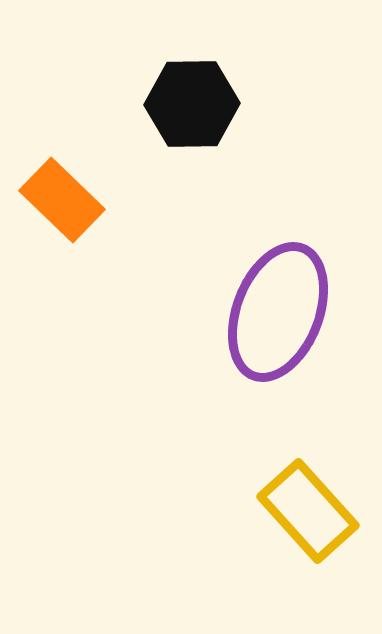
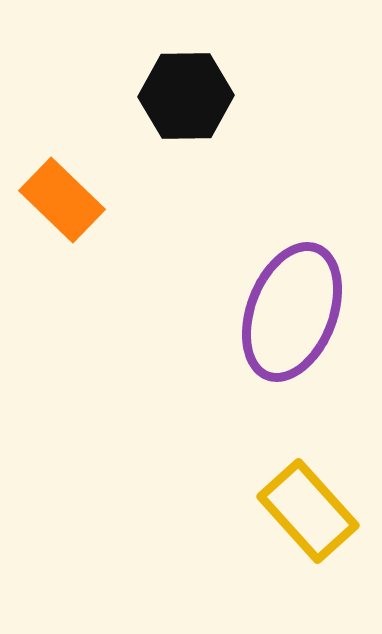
black hexagon: moved 6 px left, 8 px up
purple ellipse: moved 14 px right
